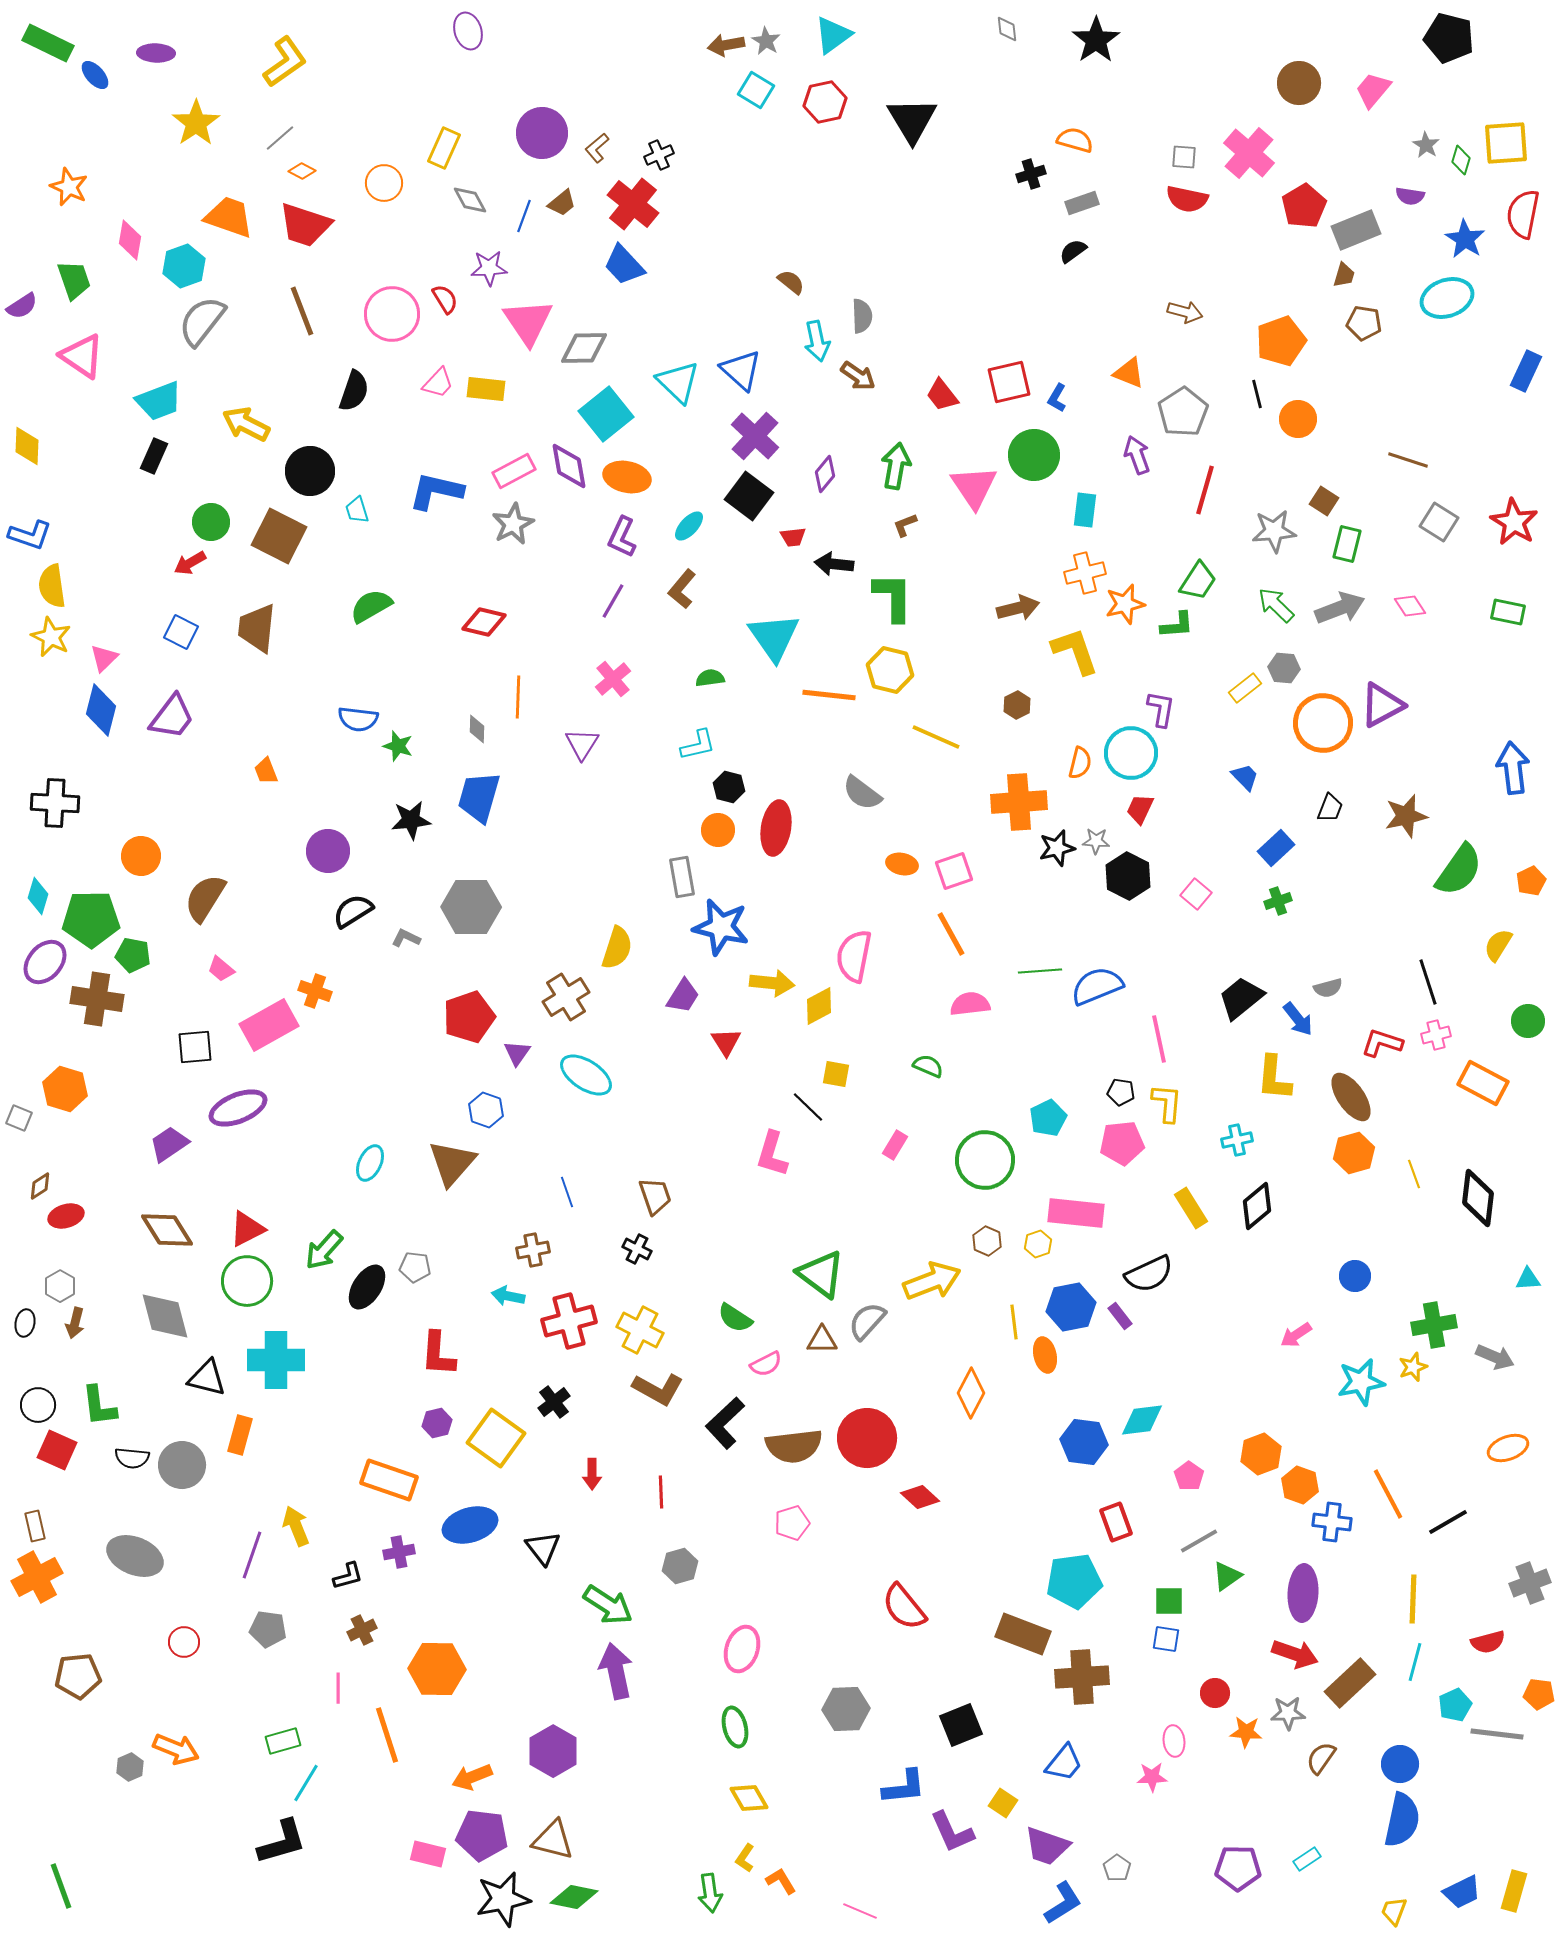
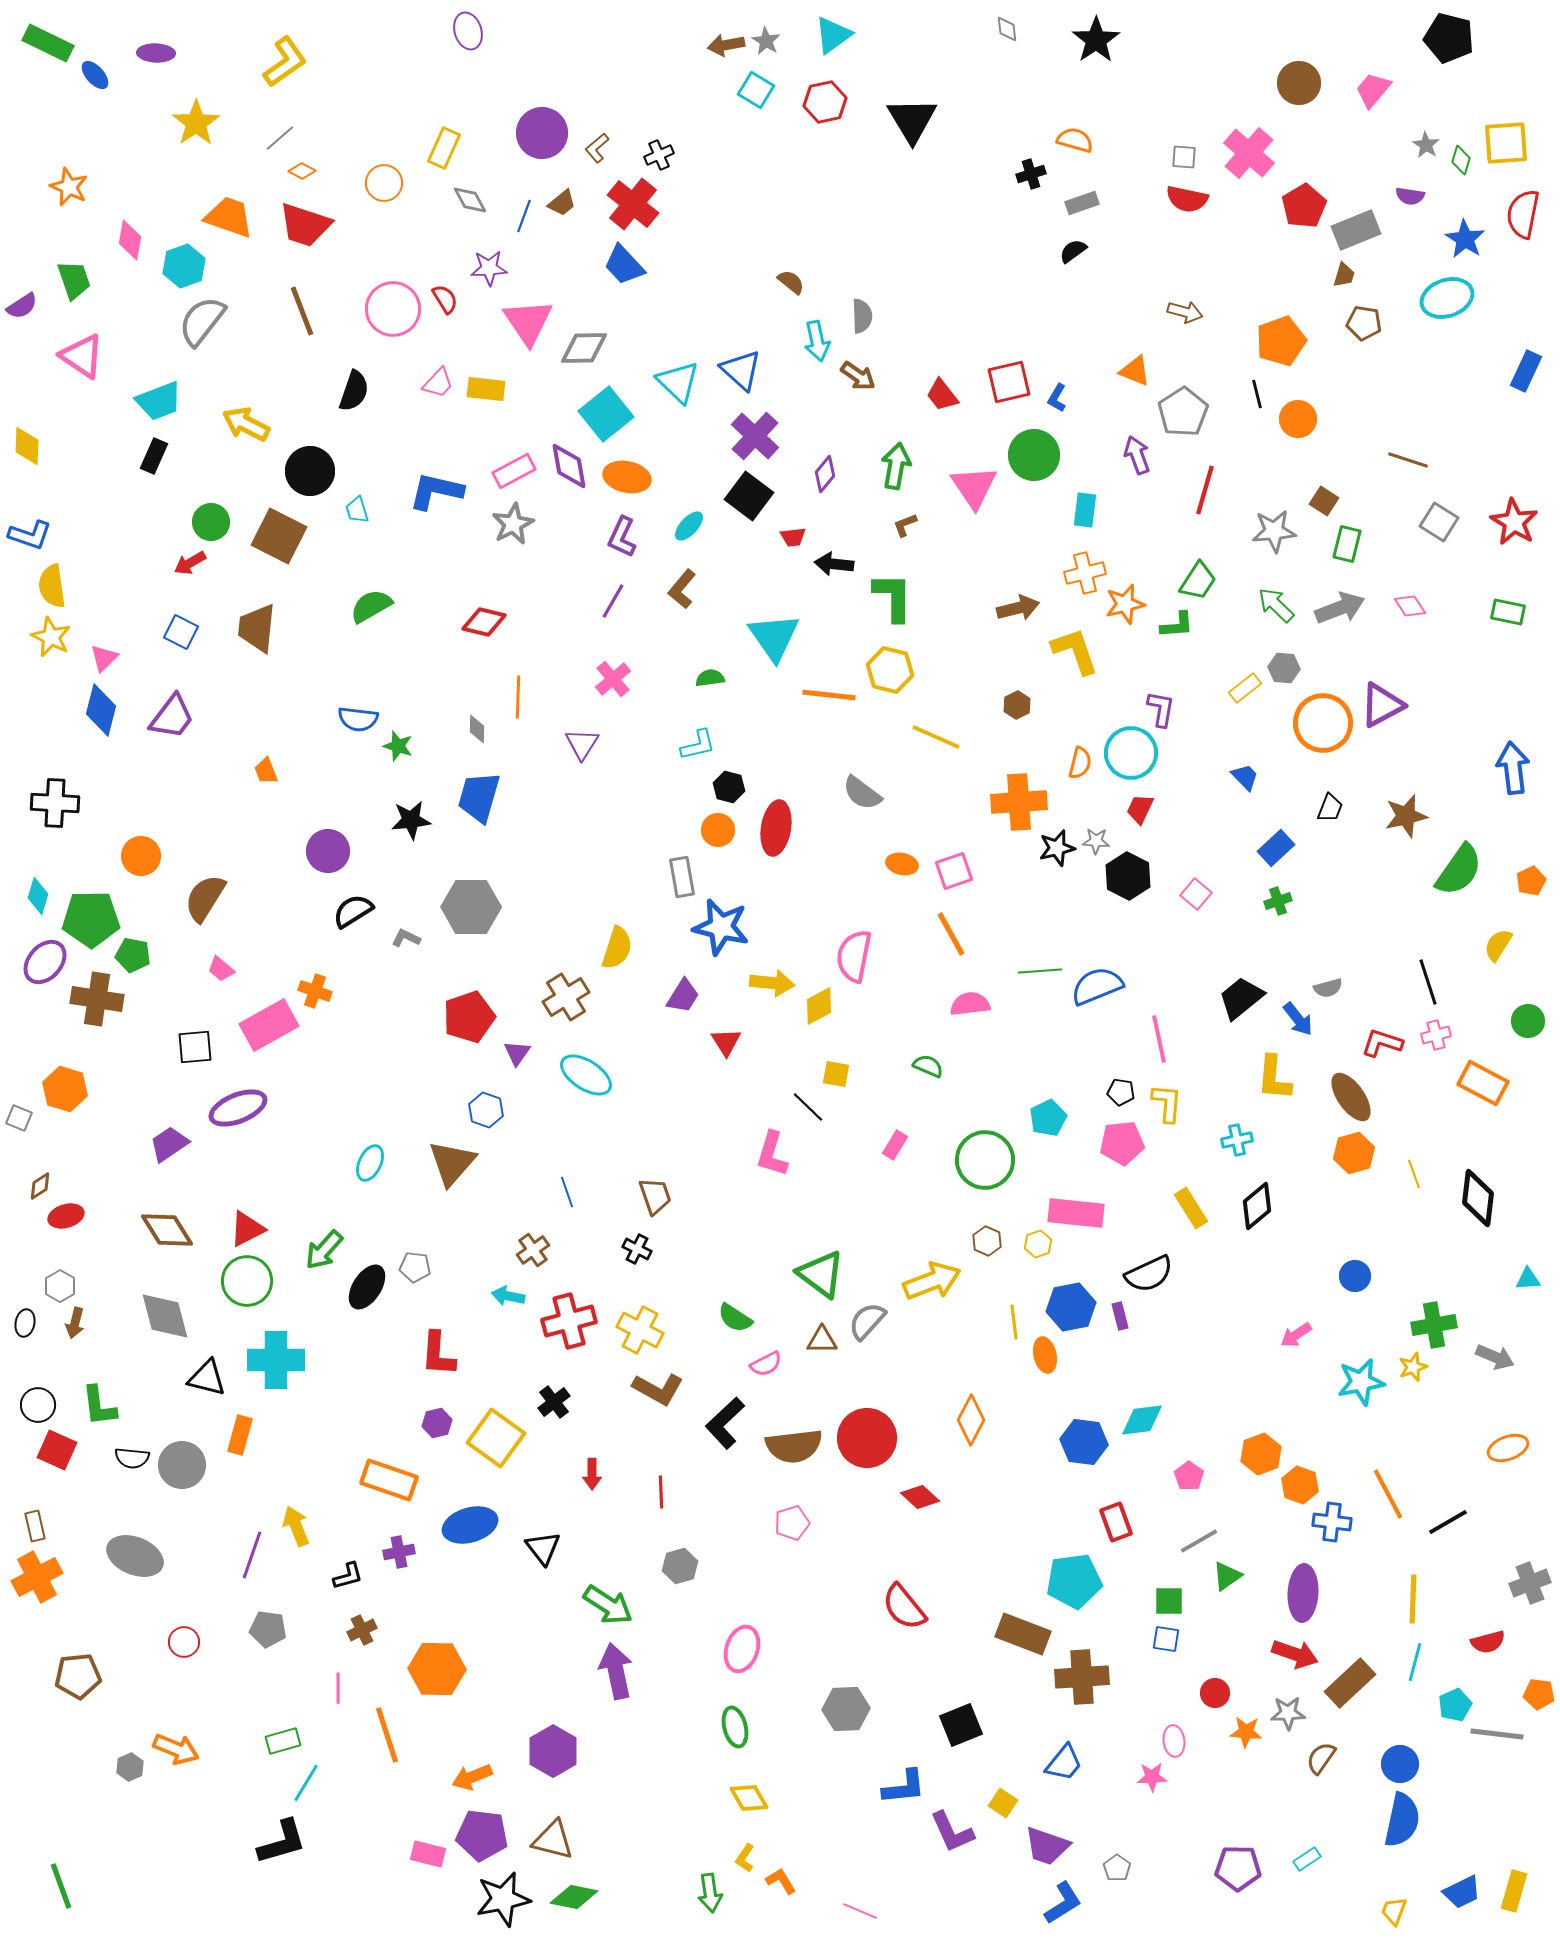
pink circle at (392, 314): moved 1 px right, 5 px up
orange triangle at (1129, 373): moved 6 px right, 2 px up
brown cross at (533, 1250): rotated 24 degrees counterclockwise
purple rectangle at (1120, 1316): rotated 24 degrees clockwise
orange diamond at (971, 1393): moved 27 px down
